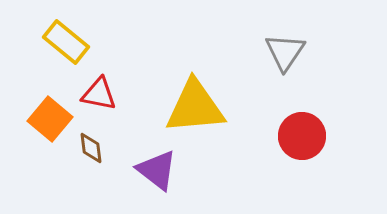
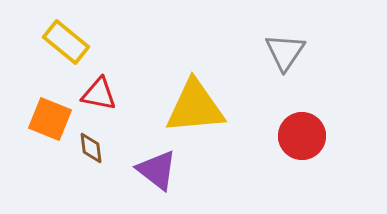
orange square: rotated 18 degrees counterclockwise
